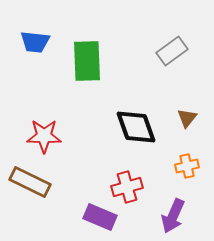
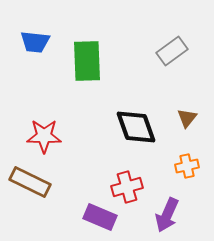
purple arrow: moved 6 px left, 1 px up
